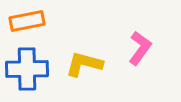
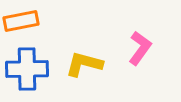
orange rectangle: moved 6 px left
